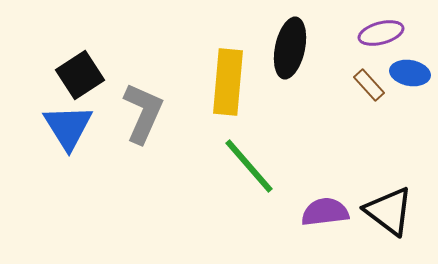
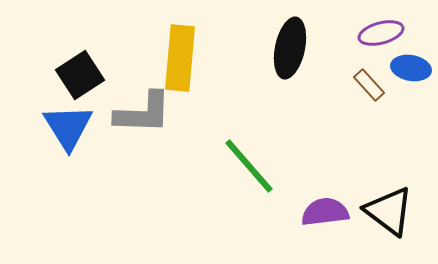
blue ellipse: moved 1 px right, 5 px up
yellow rectangle: moved 48 px left, 24 px up
gray L-shape: rotated 68 degrees clockwise
